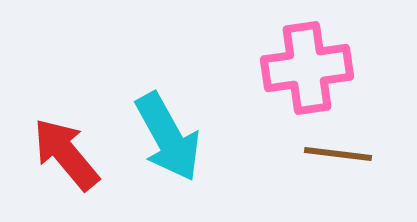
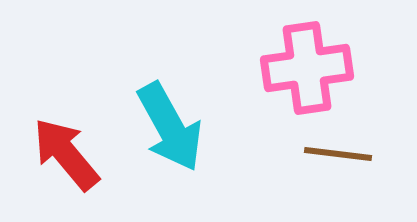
cyan arrow: moved 2 px right, 10 px up
